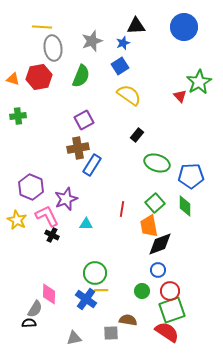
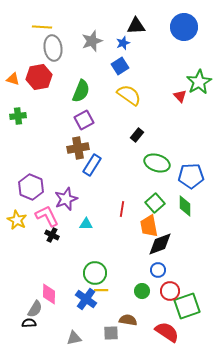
green semicircle at (81, 76): moved 15 px down
green square at (172, 310): moved 15 px right, 4 px up
